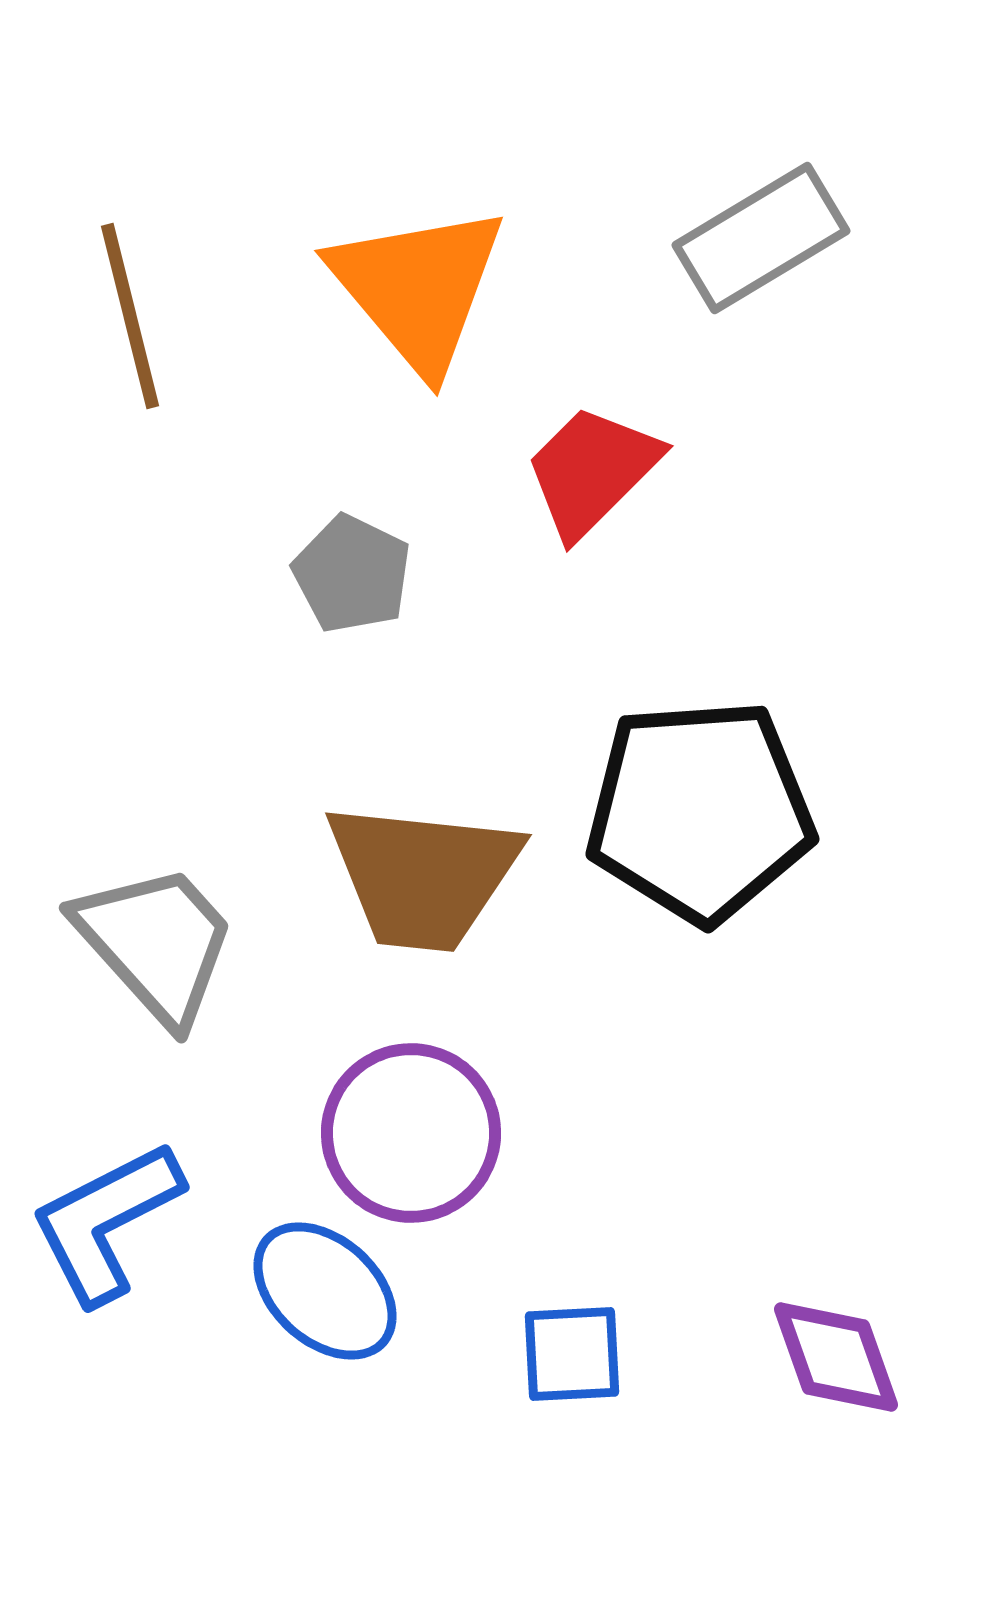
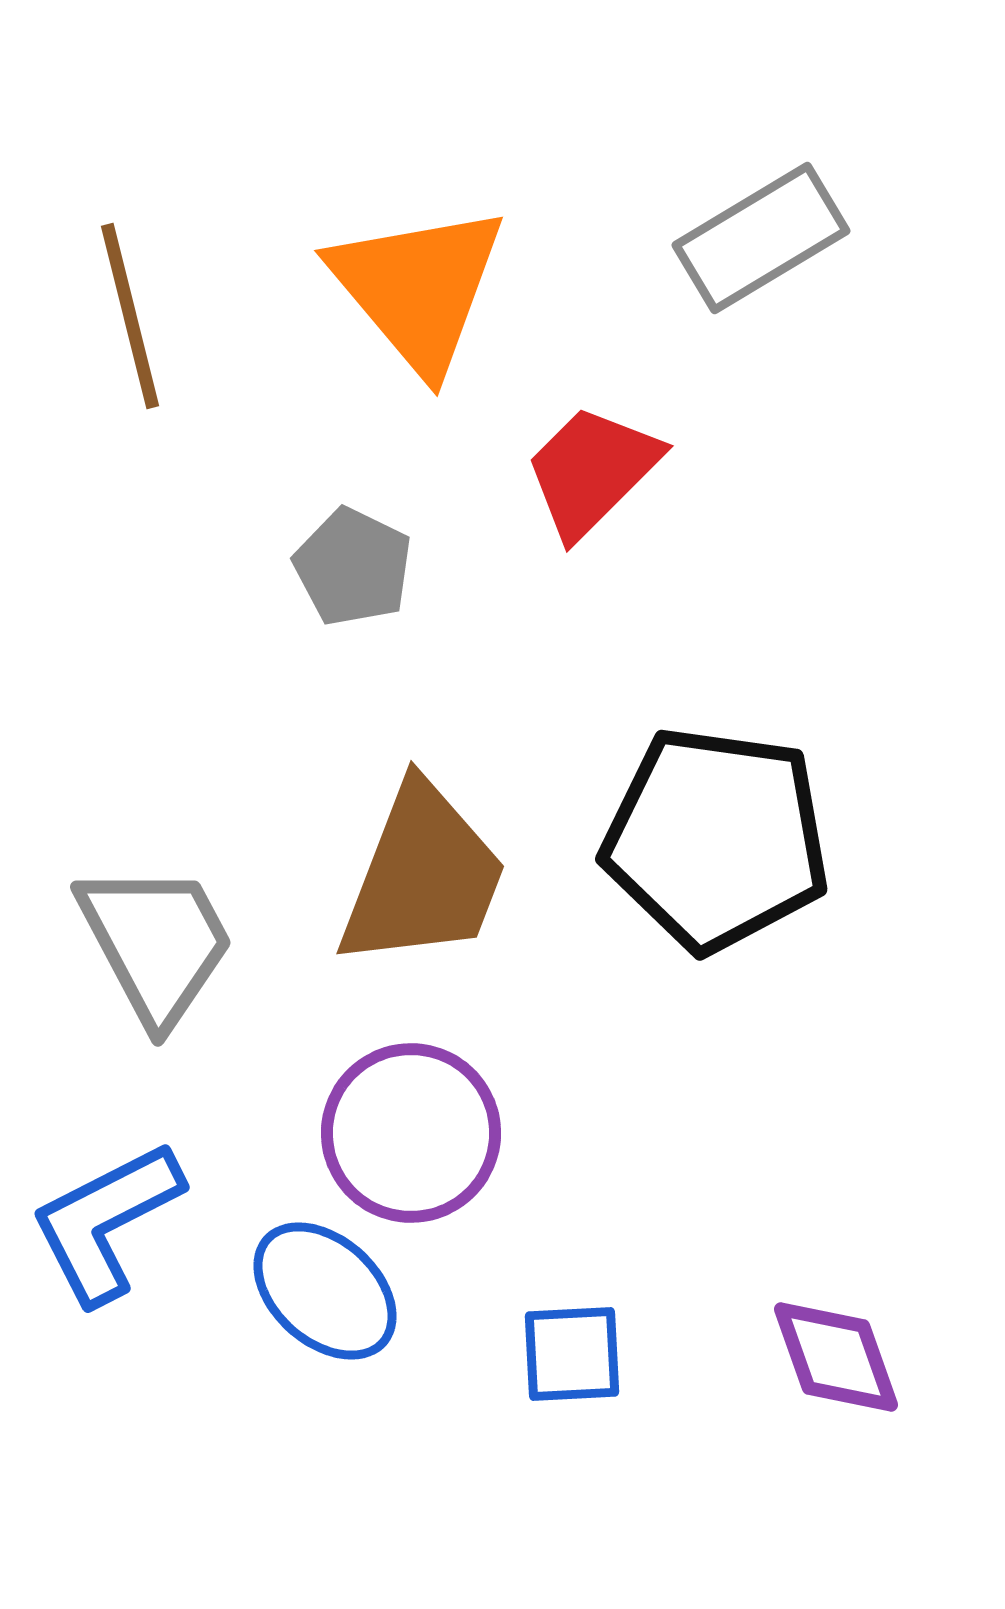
gray pentagon: moved 1 px right, 7 px up
black pentagon: moved 16 px right, 28 px down; rotated 12 degrees clockwise
brown trapezoid: rotated 75 degrees counterclockwise
gray trapezoid: rotated 14 degrees clockwise
